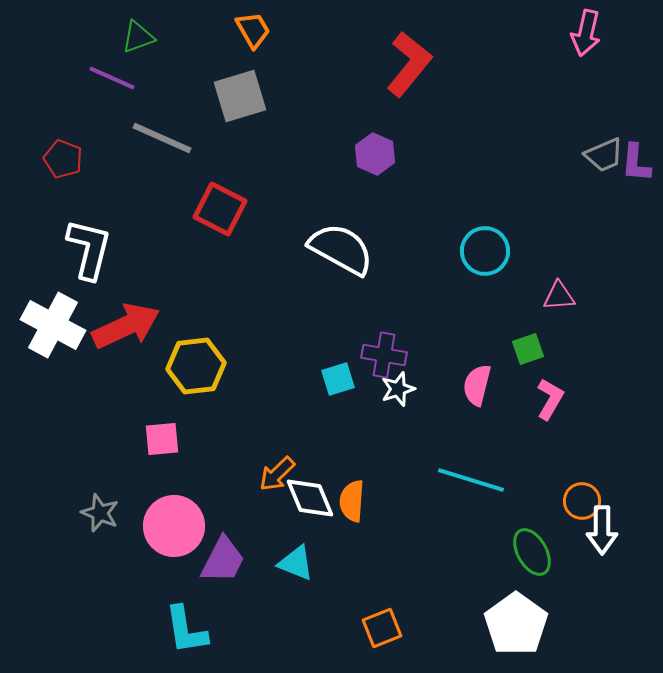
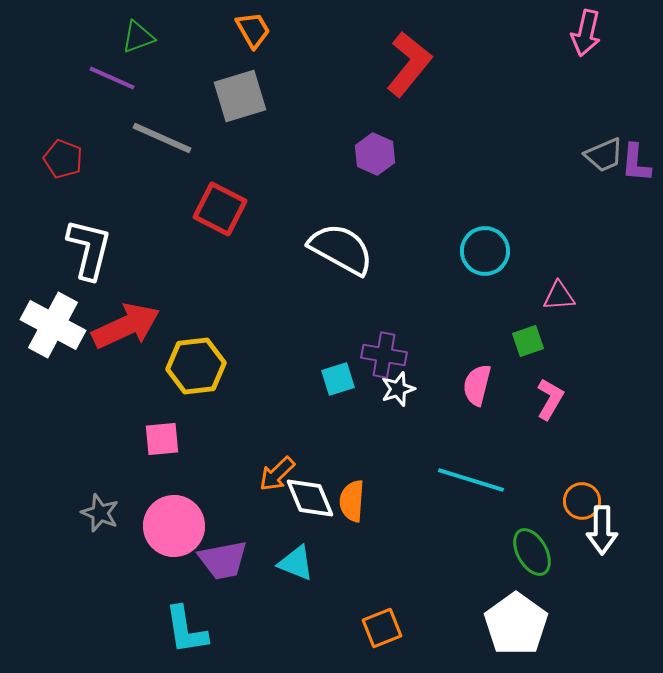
green square: moved 8 px up
purple trapezoid: rotated 52 degrees clockwise
